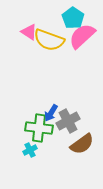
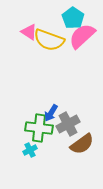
gray cross: moved 3 px down
